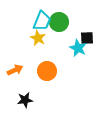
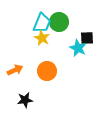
cyan trapezoid: moved 2 px down
yellow star: moved 4 px right
